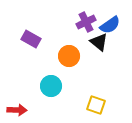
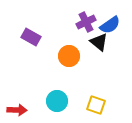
purple rectangle: moved 2 px up
cyan circle: moved 6 px right, 15 px down
